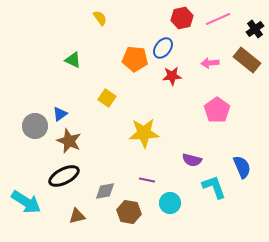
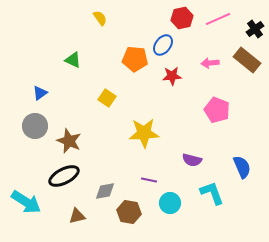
blue ellipse: moved 3 px up
pink pentagon: rotated 15 degrees counterclockwise
blue triangle: moved 20 px left, 21 px up
purple line: moved 2 px right
cyan L-shape: moved 2 px left, 6 px down
